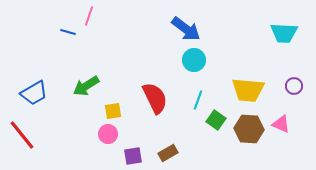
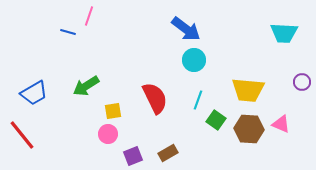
purple circle: moved 8 px right, 4 px up
purple square: rotated 12 degrees counterclockwise
